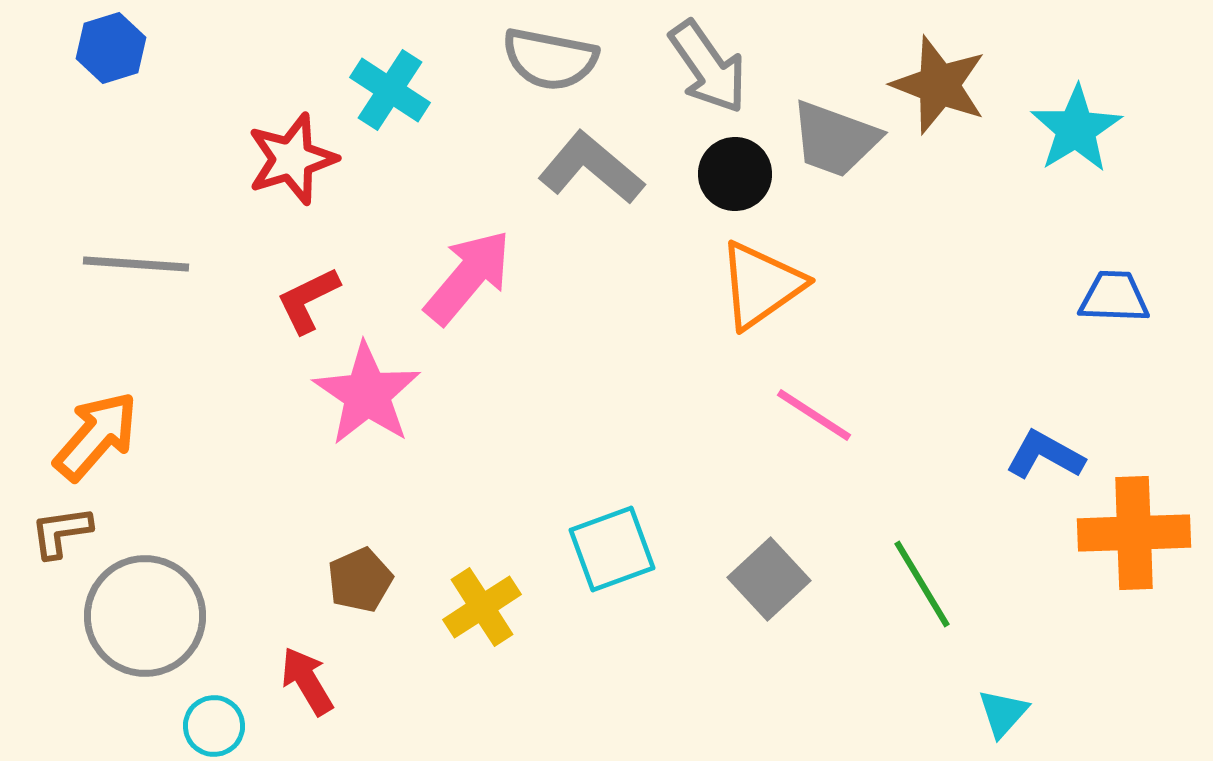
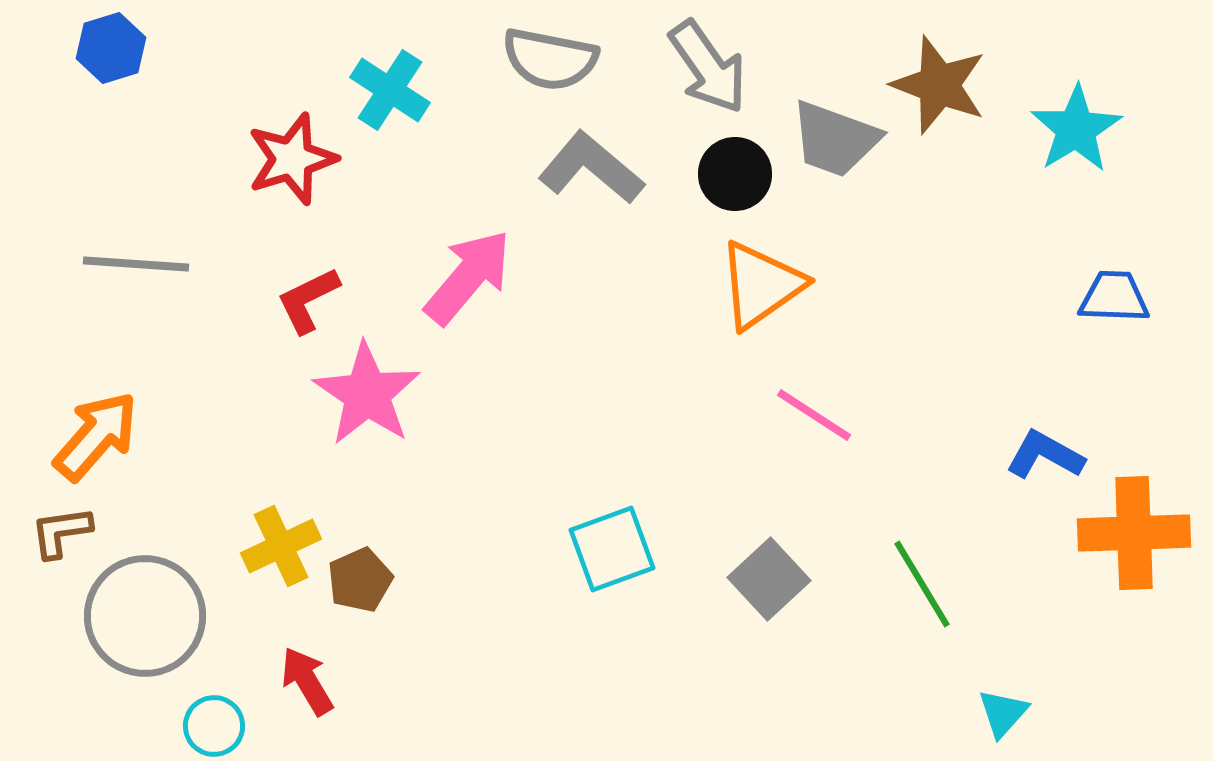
yellow cross: moved 201 px left, 61 px up; rotated 8 degrees clockwise
